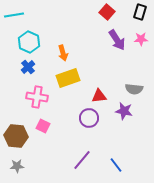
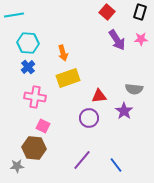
cyan hexagon: moved 1 px left, 1 px down; rotated 20 degrees counterclockwise
pink cross: moved 2 px left
purple star: rotated 24 degrees clockwise
brown hexagon: moved 18 px right, 12 px down
